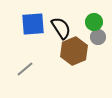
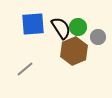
green circle: moved 16 px left, 5 px down
